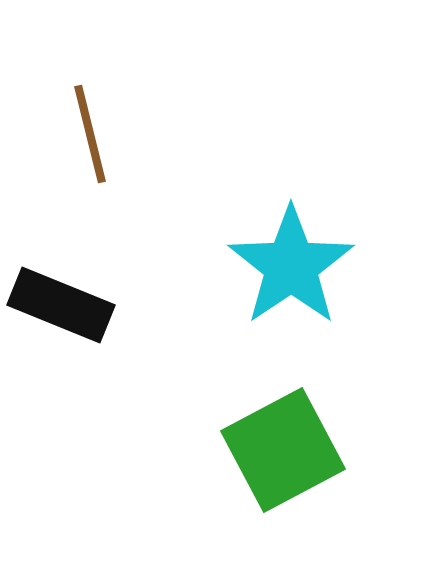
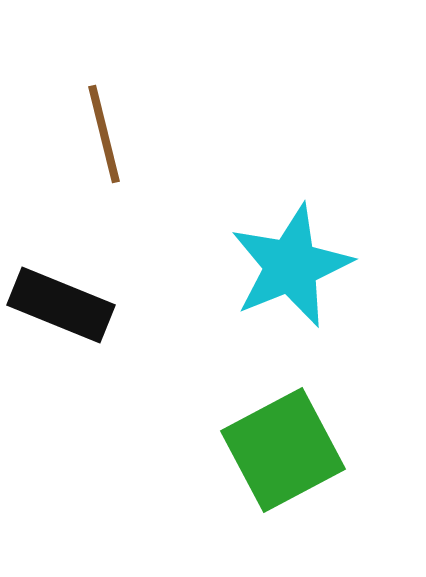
brown line: moved 14 px right
cyan star: rotated 12 degrees clockwise
